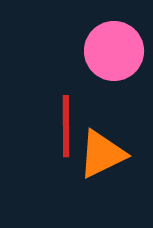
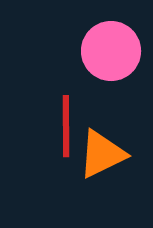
pink circle: moved 3 px left
